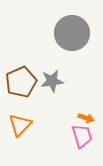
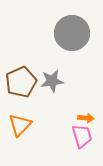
orange arrow: rotated 14 degrees counterclockwise
